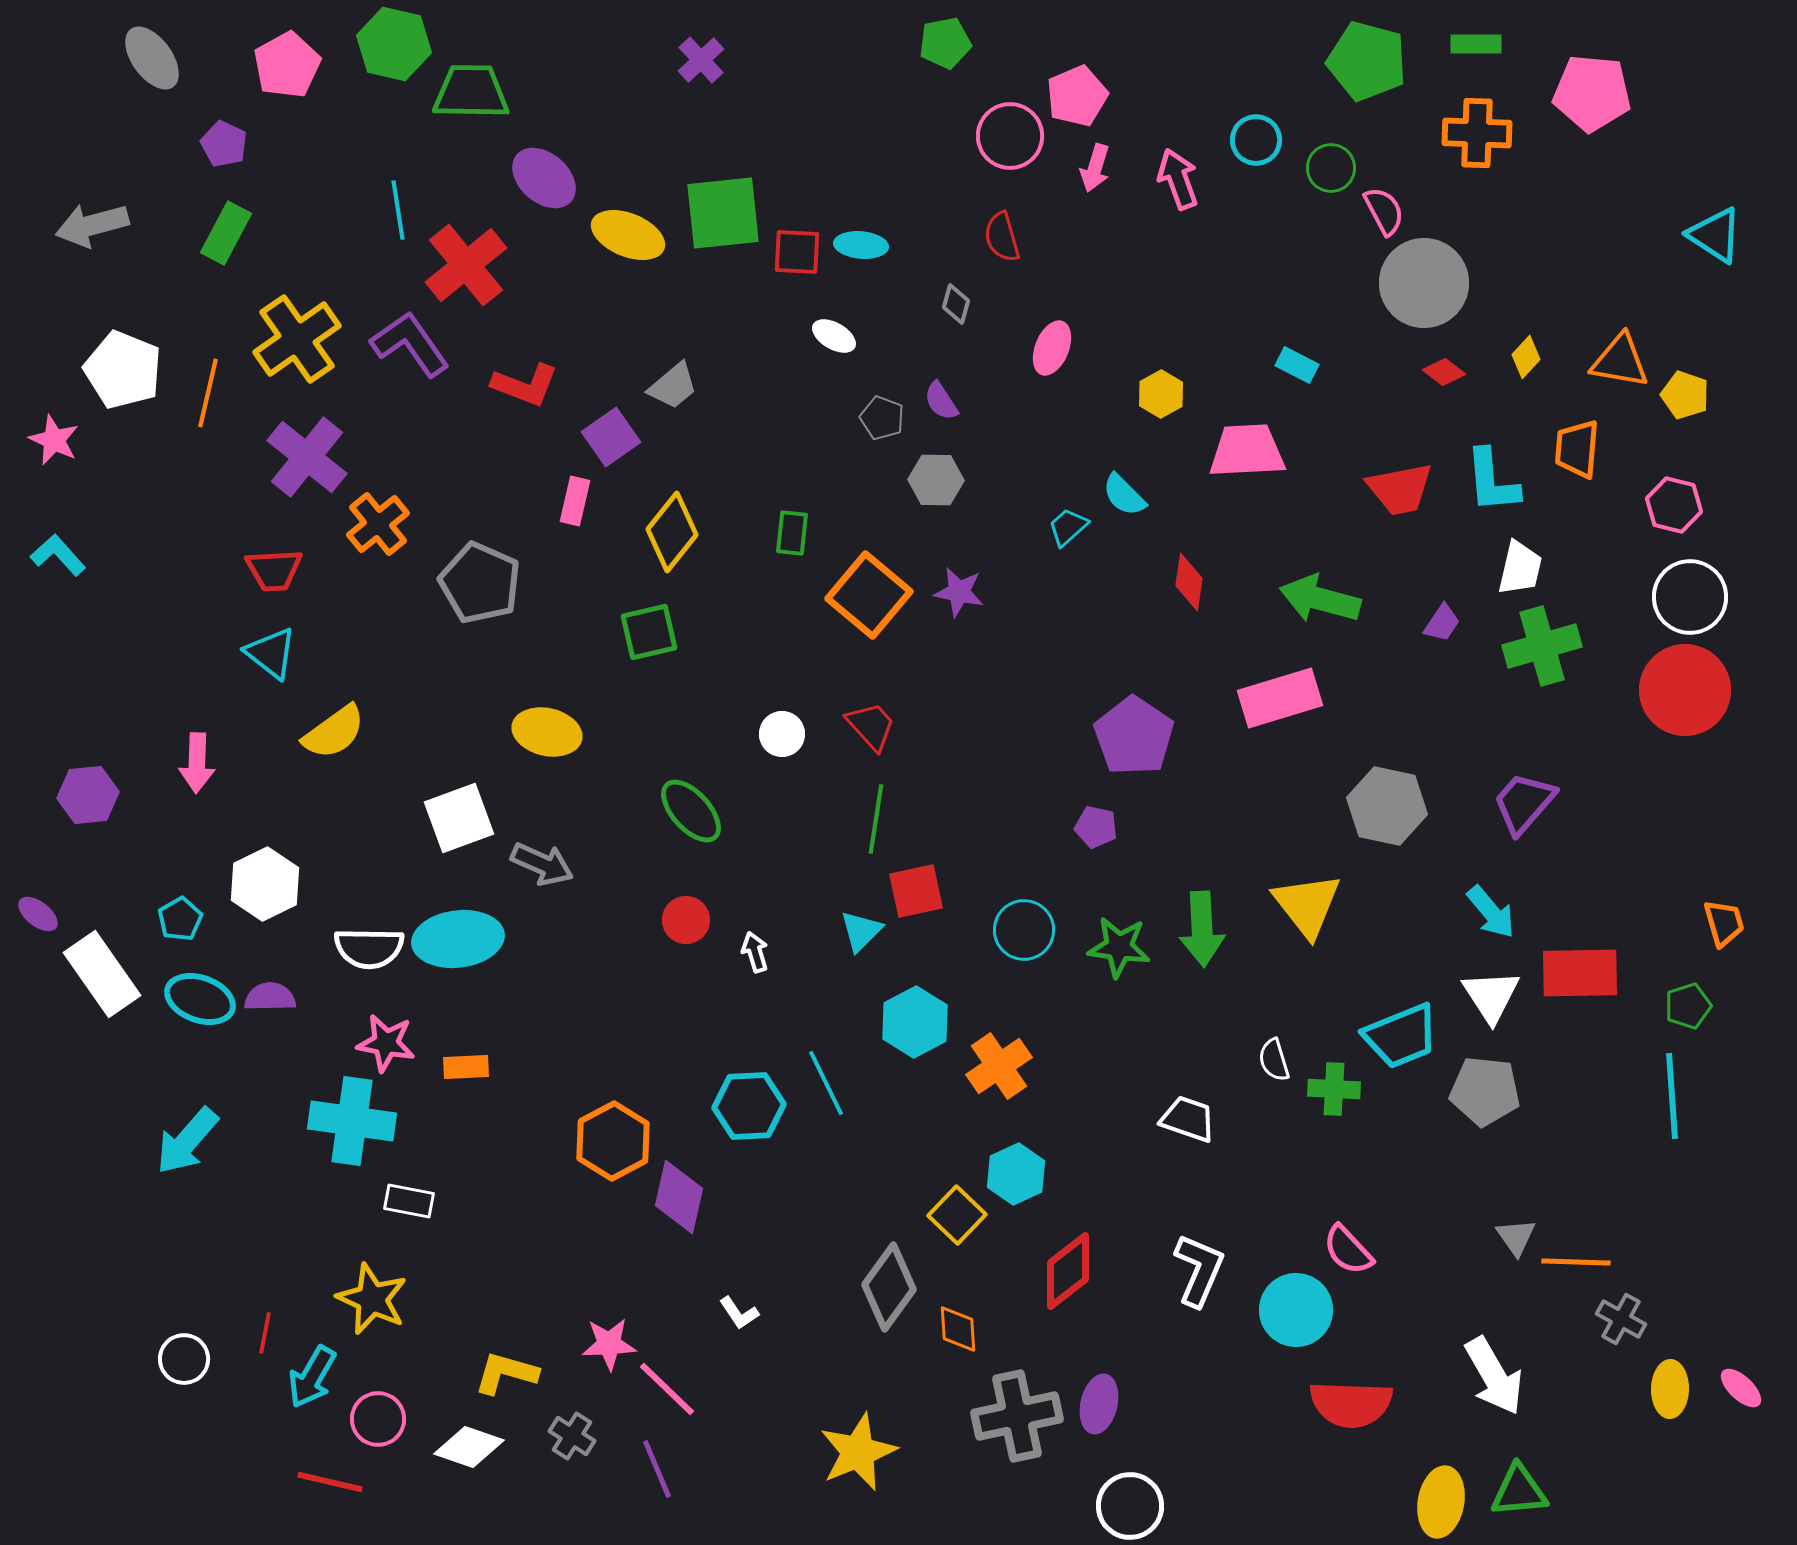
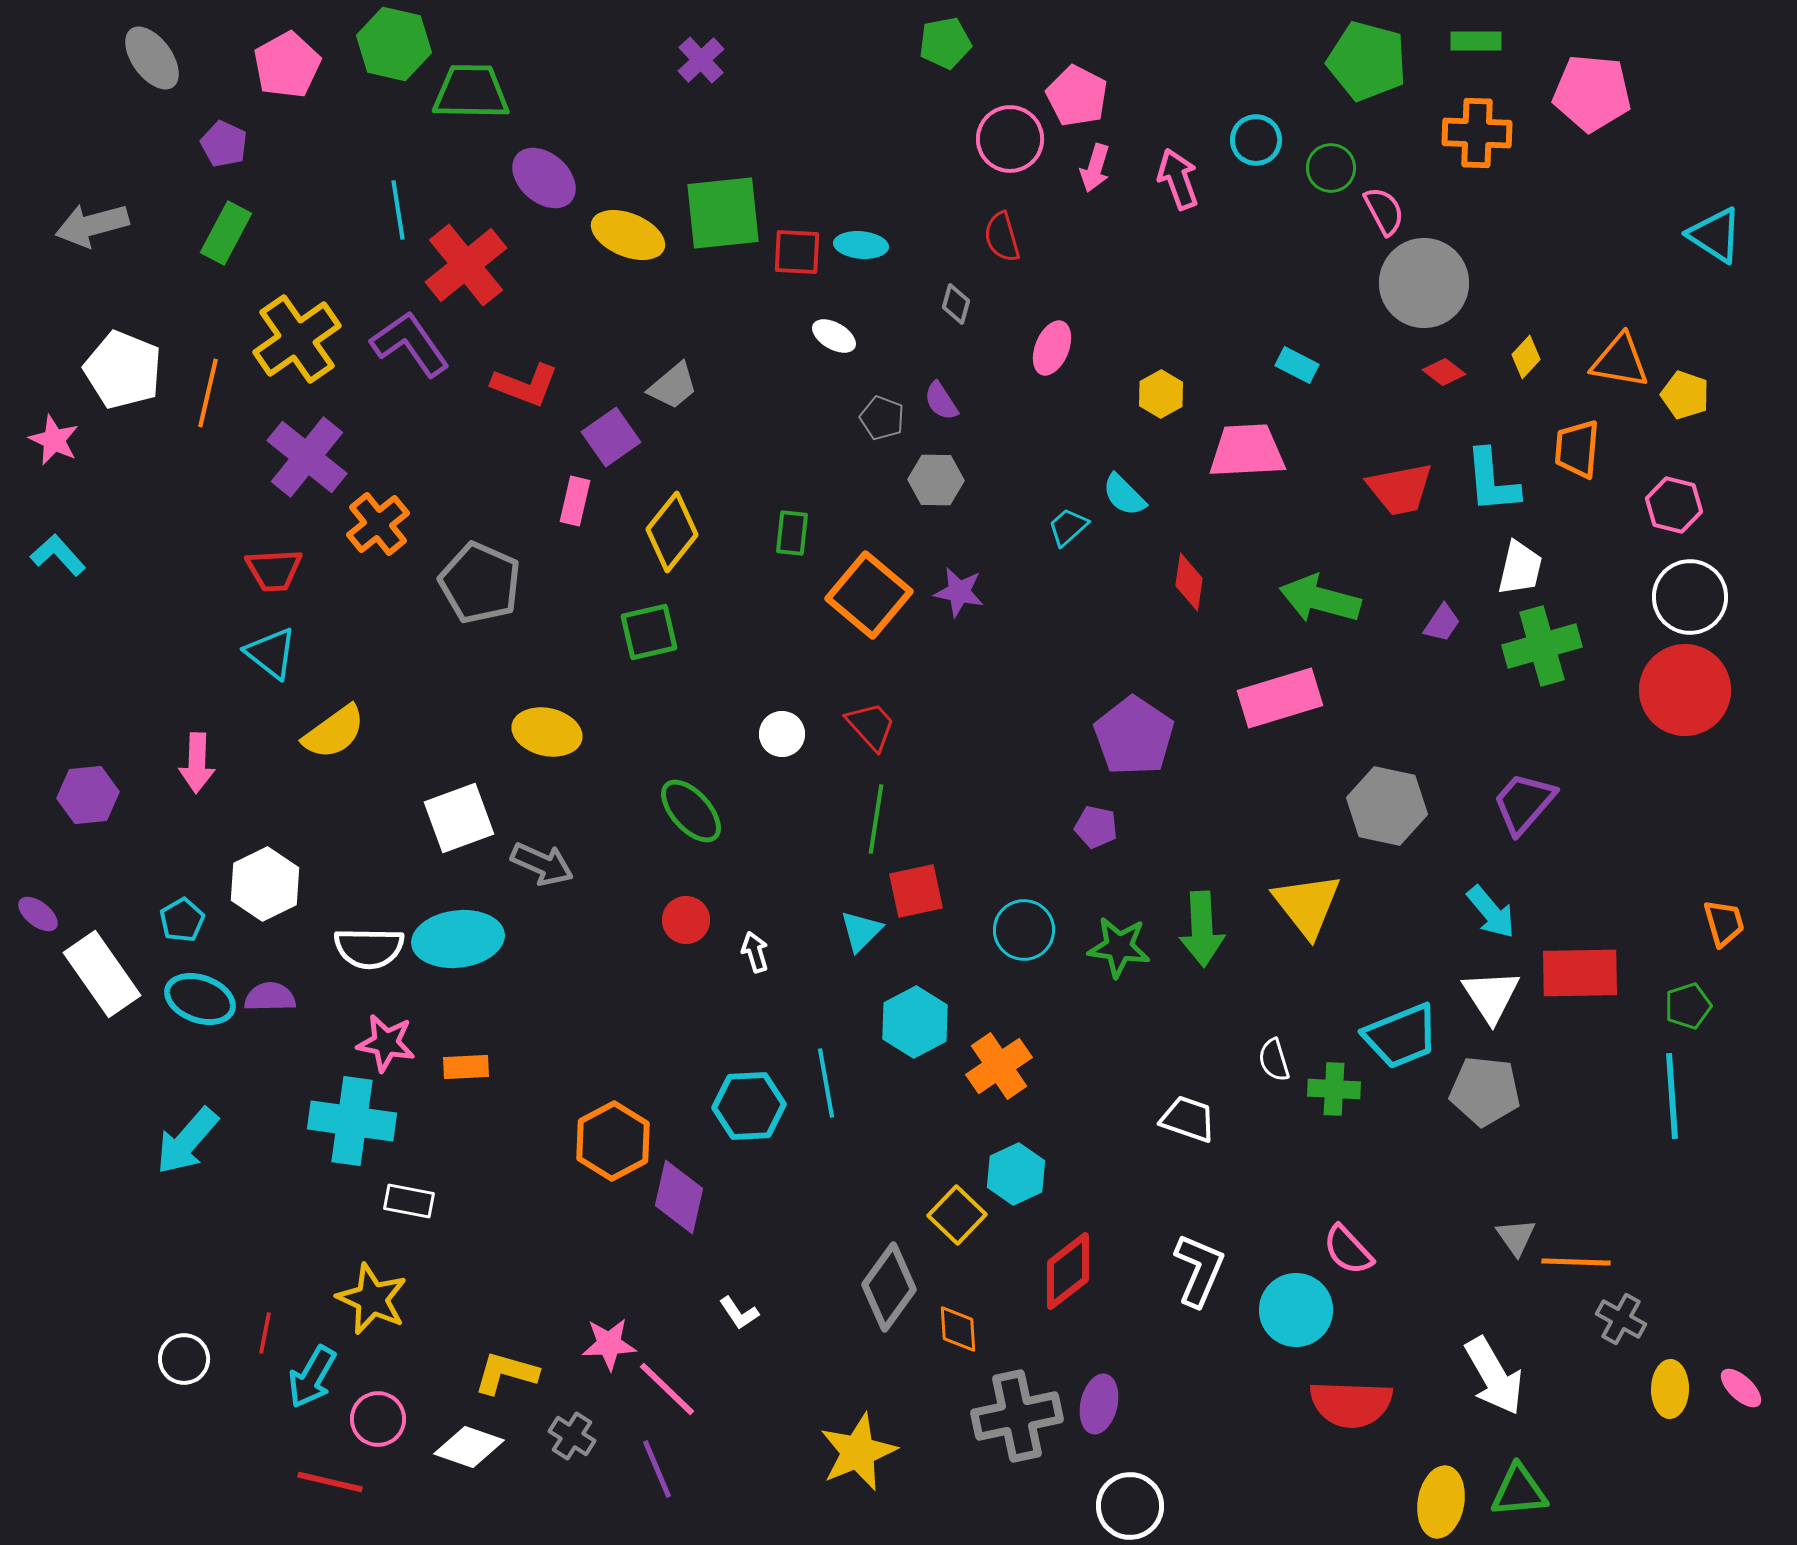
green rectangle at (1476, 44): moved 3 px up
pink pentagon at (1077, 96): rotated 22 degrees counterclockwise
pink circle at (1010, 136): moved 3 px down
cyan pentagon at (180, 919): moved 2 px right, 1 px down
cyan line at (826, 1083): rotated 16 degrees clockwise
